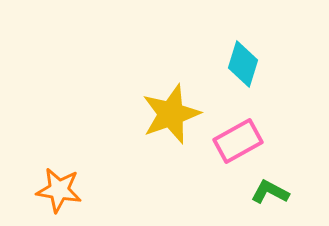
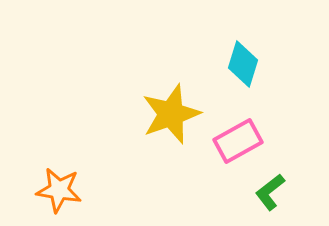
green L-shape: rotated 66 degrees counterclockwise
